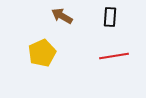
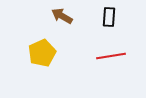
black rectangle: moved 1 px left
red line: moved 3 px left
